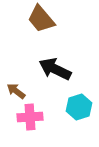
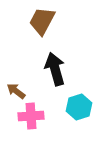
brown trapezoid: moved 1 px right, 2 px down; rotated 68 degrees clockwise
black arrow: rotated 48 degrees clockwise
pink cross: moved 1 px right, 1 px up
